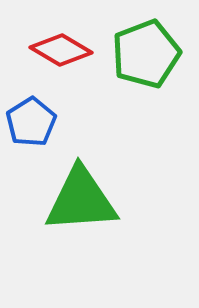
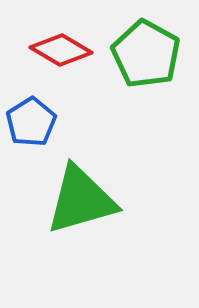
green pentagon: rotated 22 degrees counterclockwise
green triangle: rotated 12 degrees counterclockwise
